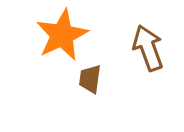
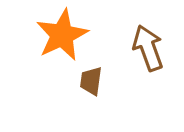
brown trapezoid: moved 1 px right, 2 px down
